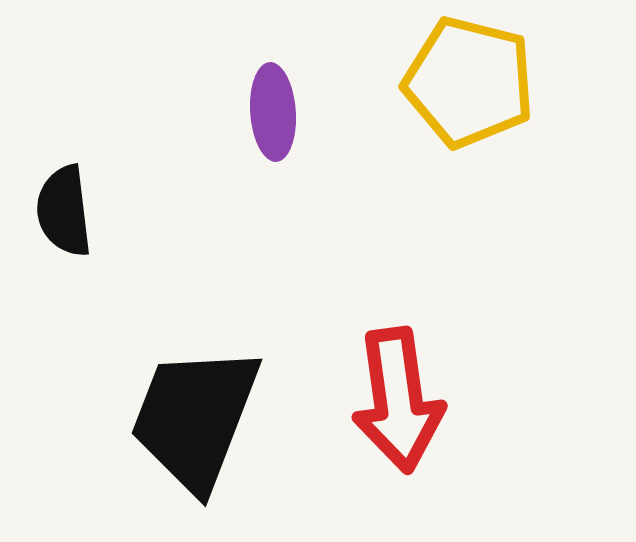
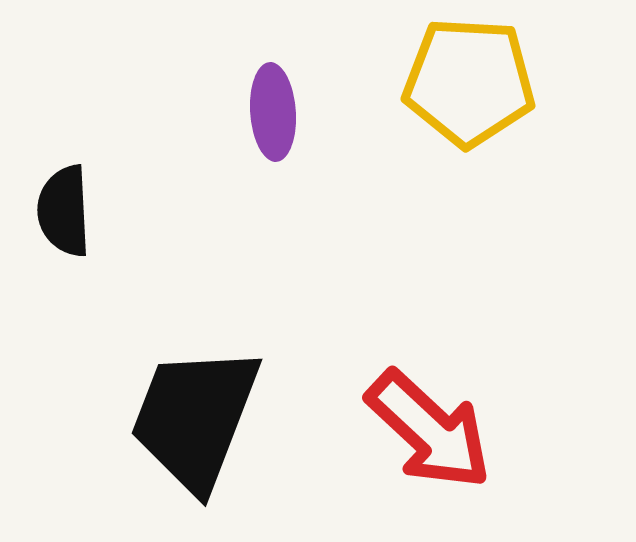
yellow pentagon: rotated 11 degrees counterclockwise
black semicircle: rotated 4 degrees clockwise
red arrow: moved 31 px right, 30 px down; rotated 39 degrees counterclockwise
